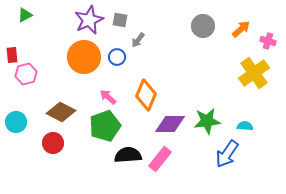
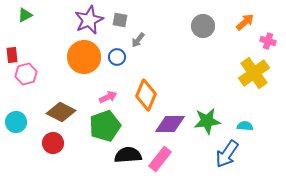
orange arrow: moved 4 px right, 7 px up
pink arrow: rotated 114 degrees clockwise
